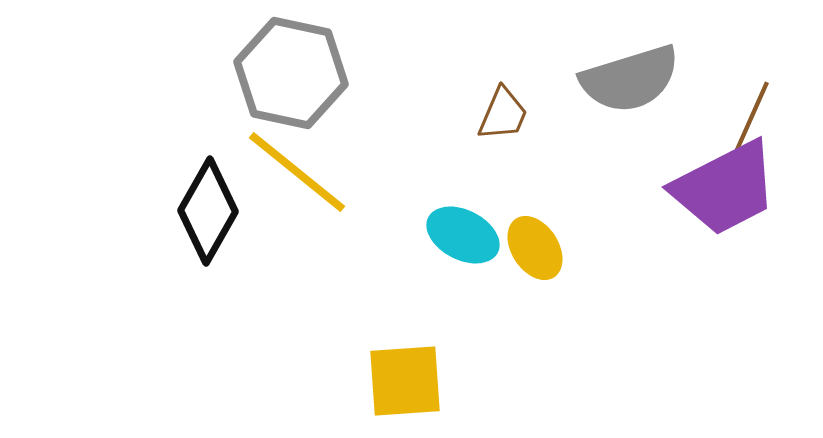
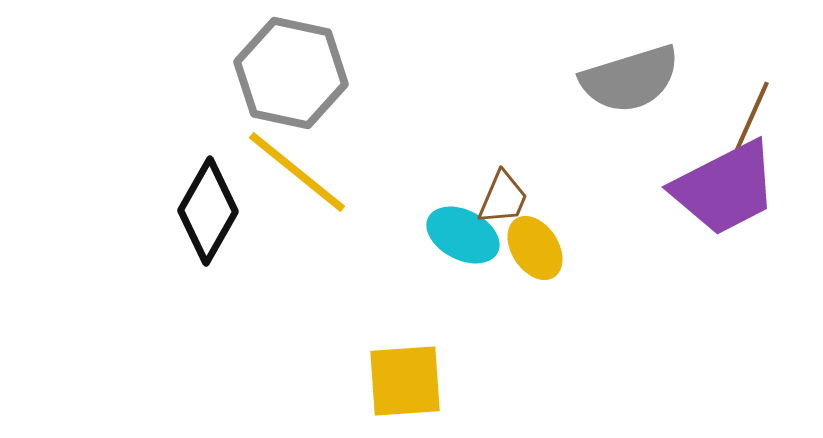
brown trapezoid: moved 84 px down
